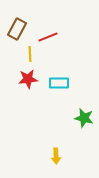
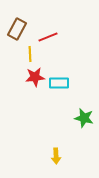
red star: moved 7 px right, 2 px up
